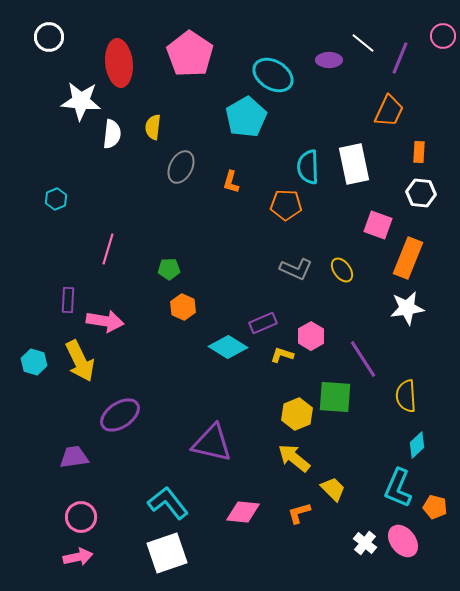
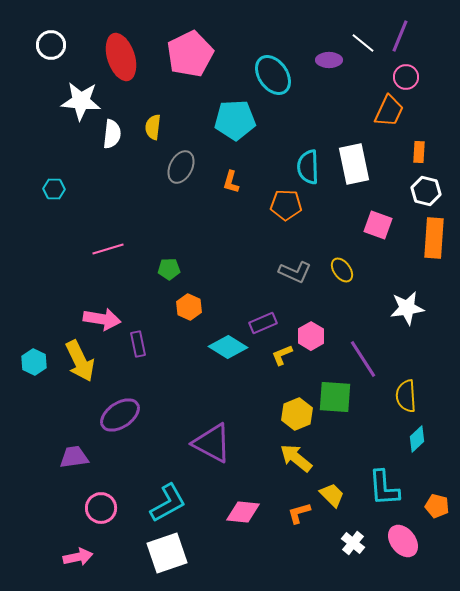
pink circle at (443, 36): moved 37 px left, 41 px down
white circle at (49, 37): moved 2 px right, 8 px down
pink pentagon at (190, 54): rotated 12 degrees clockwise
purple line at (400, 58): moved 22 px up
red ellipse at (119, 63): moved 2 px right, 6 px up; rotated 12 degrees counterclockwise
cyan ellipse at (273, 75): rotated 24 degrees clockwise
cyan pentagon at (246, 117): moved 11 px left, 3 px down; rotated 27 degrees clockwise
white hexagon at (421, 193): moved 5 px right, 2 px up; rotated 8 degrees clockwise
cyan hexagon at (56, 199): moved 2 px left, 10 px up; rotated 25 degrees clockwise
pink line at (108, 249): rotated 56 degrees clockwise
orange rectangle at (408, 258): moved 26 px right, 20 px up; rotated 18 degrees counterclockwise
gray L-shape at (296, 269): moved 1 px left, 3 px down
purple rectangle at (68, 300): moved 70 px right, 44 px down; rotated 15 degrees counterclockwise
orange hexagon at (183, 307): moved 6 px right
pink arrow at (105, 321): moved 3 px left, 2 px up
yellow L-shape at (282, 355): rotated 40 degrees counterclockwise
cyan hexagon at (34, 362): rotated 10 degrees clockwise
purple triangle at (212, 443): rotated 15 degrees clockwise
cyan diamond at (417, 445): moved 6 px up
yellow arrow at (294, 458): moved 2 px right
cyan L-shape at (398, 488): moved 14 px left; rotated 27 degrees counterclockwise
yellow trapezoid at (333, 489): moved 1 px left, 6 px down
cyan L-shape at (168, 503): rotated 99 degrees clockwise
orange pentagon at (435, 507): moved 2 px right, 1 px up
pink circle at (81, 517): moved 20 px right, 9 px up
white cross at (365, 543): moved 12 px left
